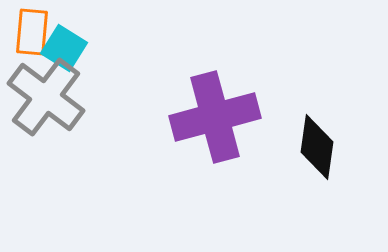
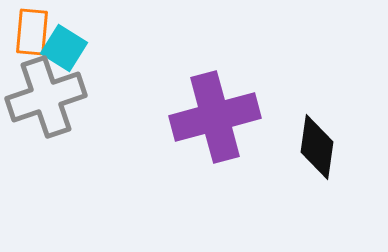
gray cross: rotated 34 degrees clockwise
